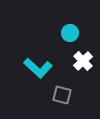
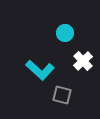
cyan circle: moved 5 px left
cyan L-shape: moved 2 px right, 2 px down
